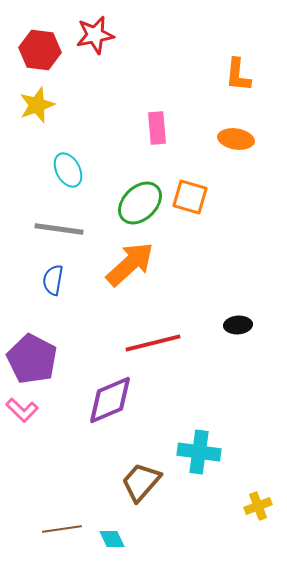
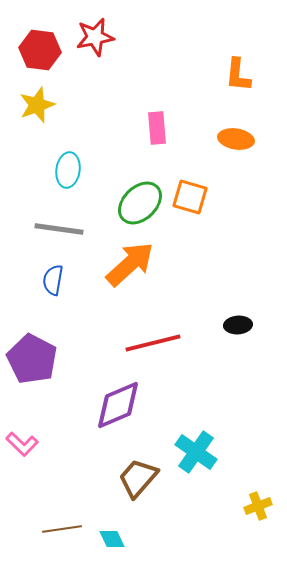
red star: moved 2 px down
cyan ellipse: rotated 36 degrees clockwise
purple diamond: moved 8 px right, 5 px down
pink L-shape: moved 34 px down
cyan cross: moved 3 px left; rotated 27 degrees clockwise
brown trapezoid: moved 3 px left, 4 px up
